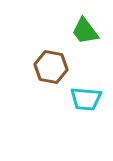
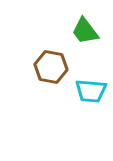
cyan trapezoid: moved 5 px right, 8 px up
